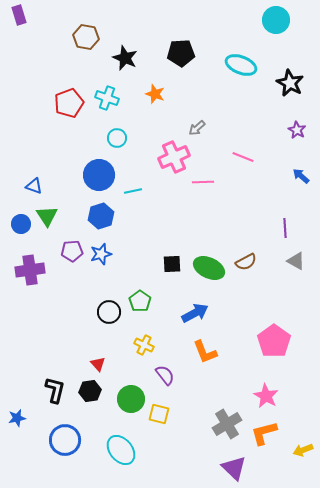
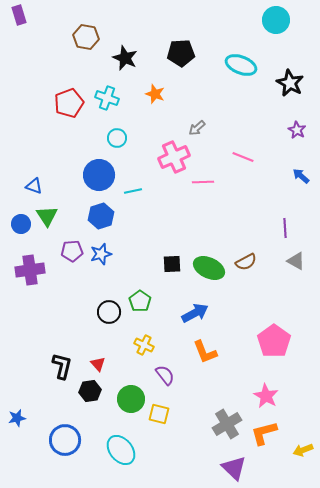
black L-shape at (55, 390): moved 7 px right, 24 px up
